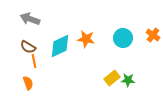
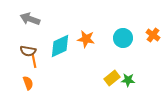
brown semicircle: moved 4 px down; rotated 21 degrees counterclockwise
